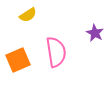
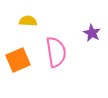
yellow semicircle: moved 6 px down; rotated 144 degrees counterclockwise
purple star: moved 3 px left
